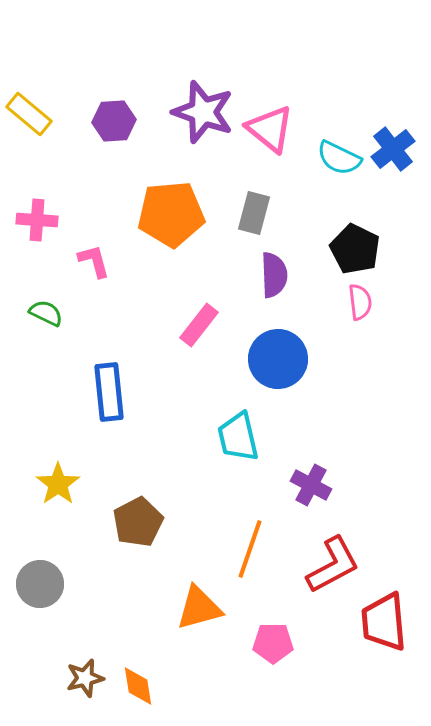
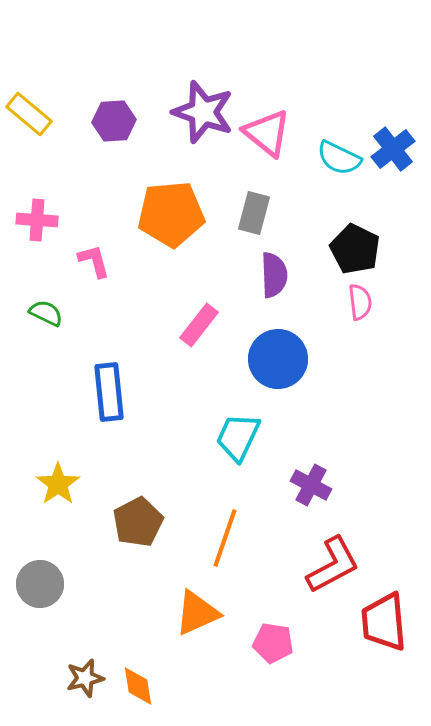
pink triangle: moved 3 px left, 4 px down
cyan trapezoid: rotated 38 degrees clockwise
orange line: moved 25 px left, 11 px up
orange triangle: moved 2 px left, 5 px down; rotated 9 degrees counterclockwise
pink pentagon: rotated 9 degrees clockwise
